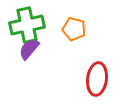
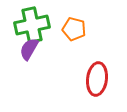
green cross: moved 5 px right
purple semicircle: rotated 10 degrees counterclockwise
